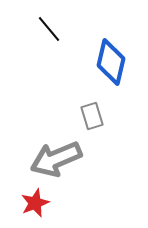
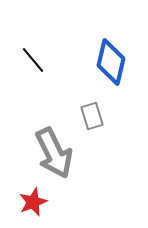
black line: moved 16 px left, 31 px down
gray arrow: moved 2 px left, 6 px up; rotated 93 degrees counterclockwise
red star: moved 2 px left, 1 px up
